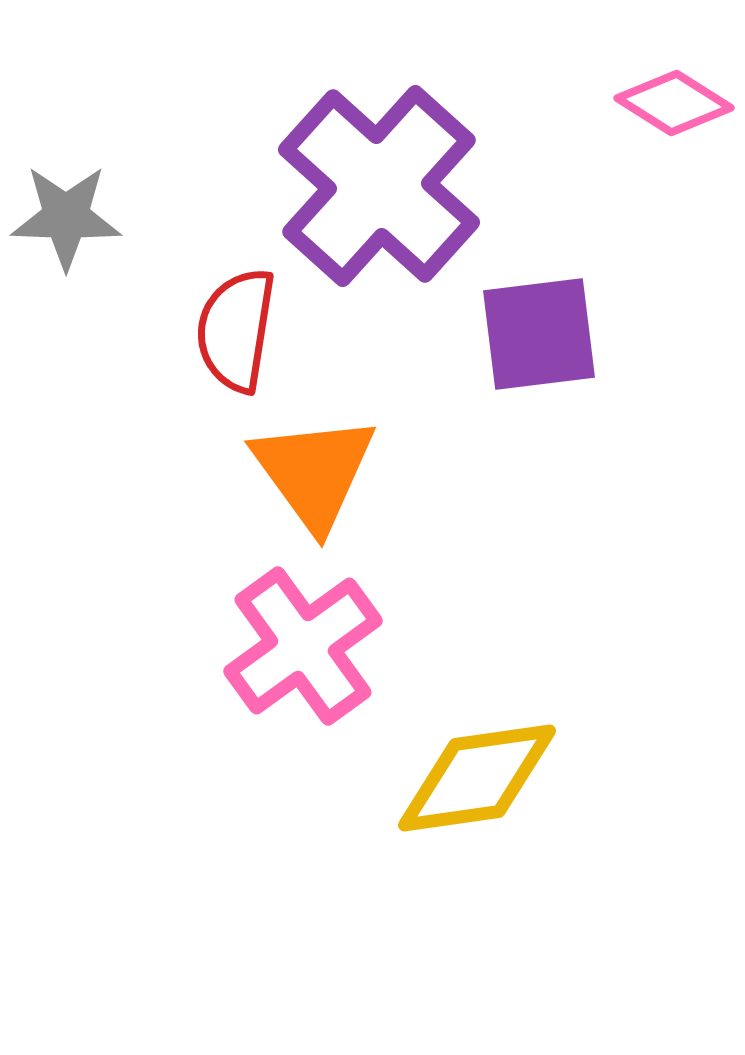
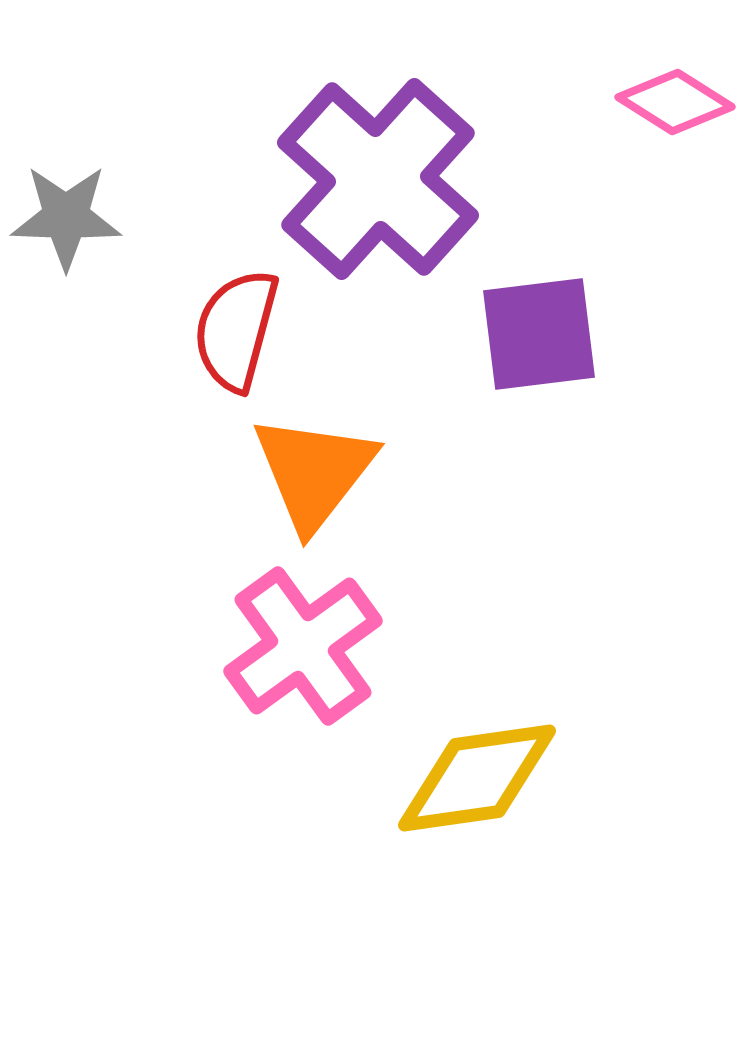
pink diamond: moved 1 px right, 1 px up
purple cross: moved 1 px left, 7 px up
red semicircle: rotated 6 degrees clockwise
orange triangle: rotated 14 degrees clockwise
